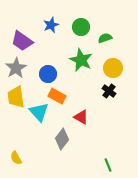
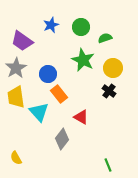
green star: moved 2 px right
orange rectangle: moved 2 px right, 2 px up; rotated 24 degrees clockwise
